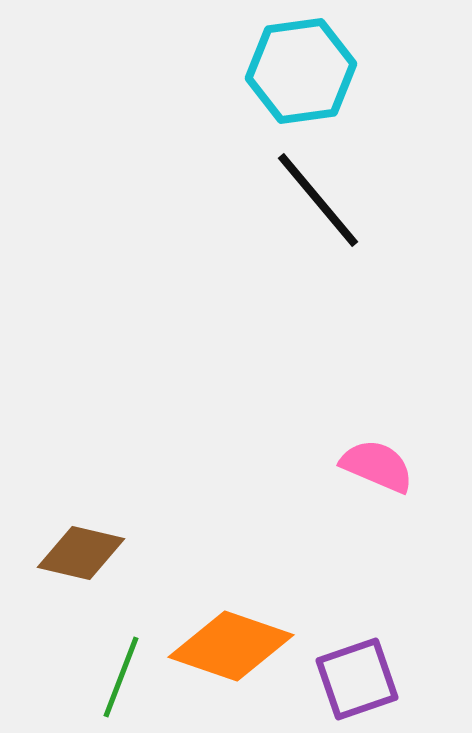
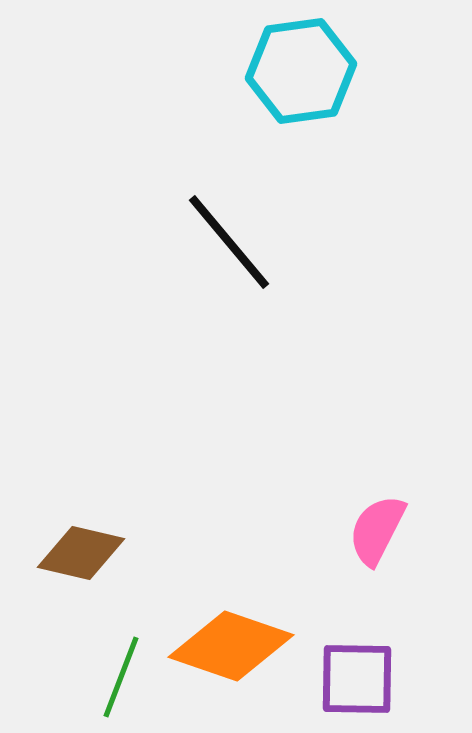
black line: moved 89 px left, 42 px down
pink semicircle: moved 64 px down; rotated 86 degrees counterclockwise
purple square: rotated 20 degrees clockwise
